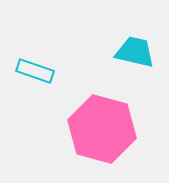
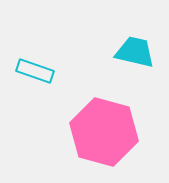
pink hexagon: moved 2 px right, 3 px down
